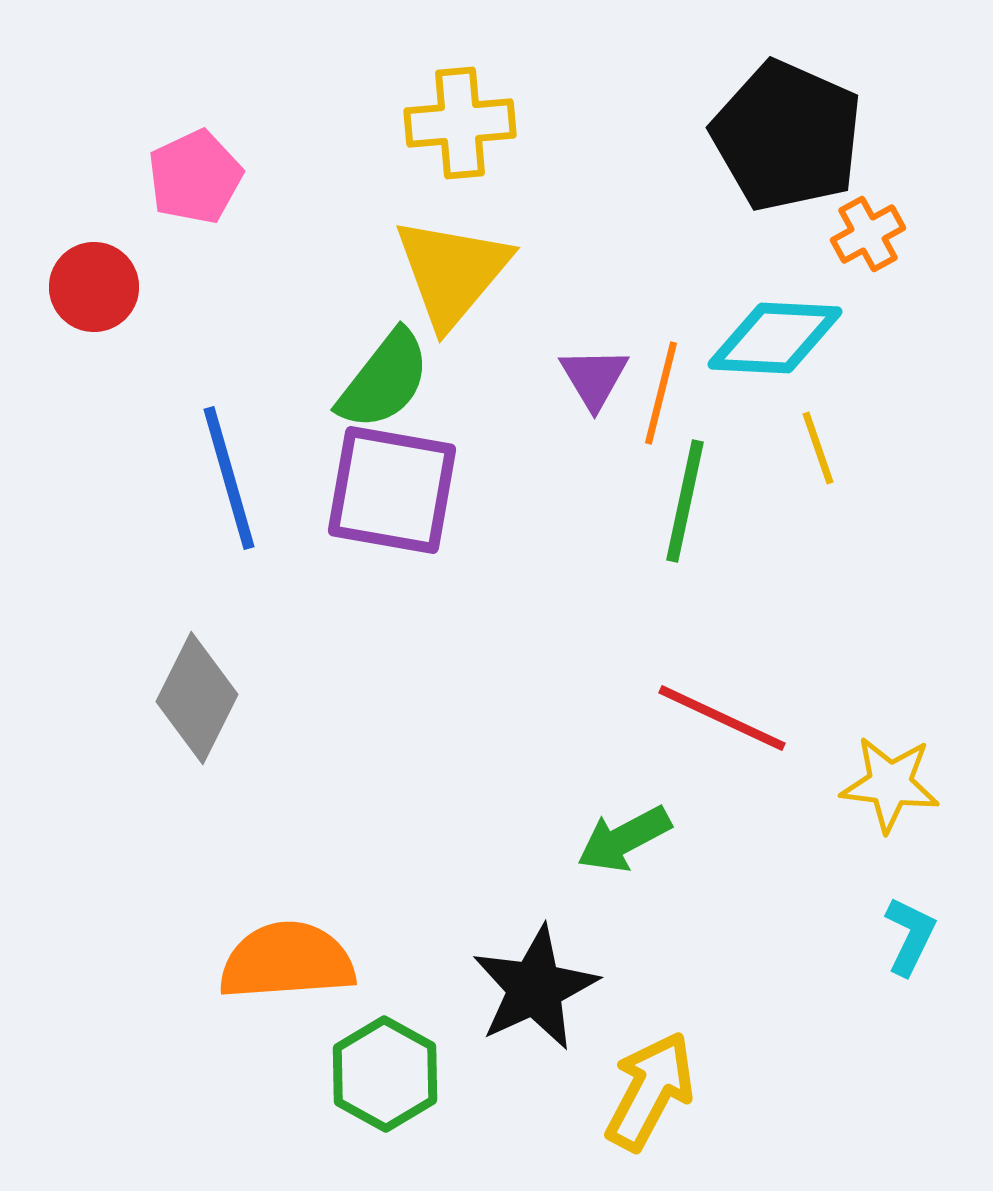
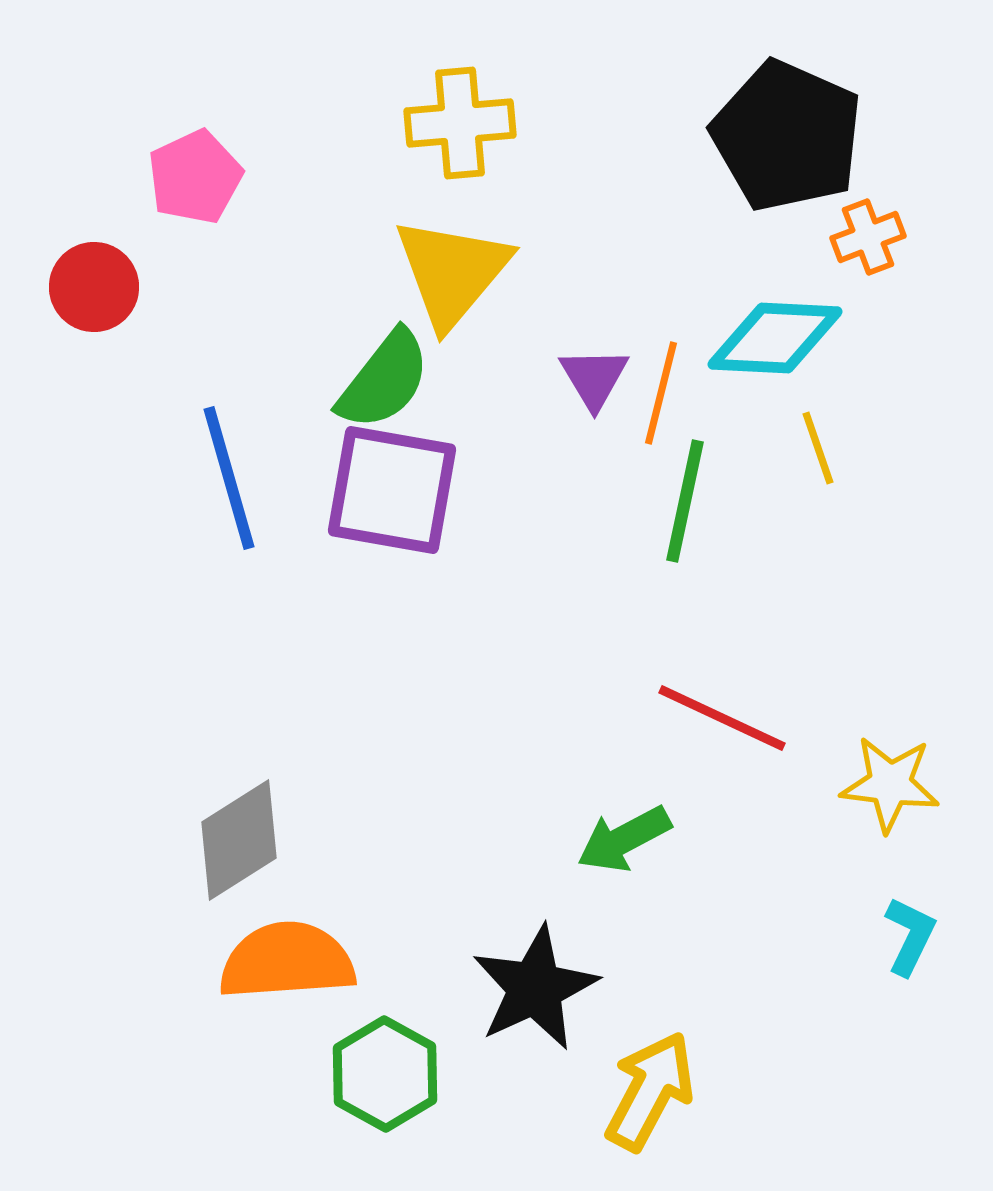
orange cross: moved 3 px down; rotated 8 degrees clockwise
gray diamond: moved 42 px right, 142 px down; rotated 31 degrees clockwise
